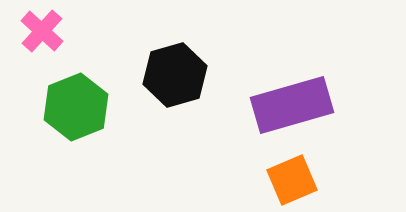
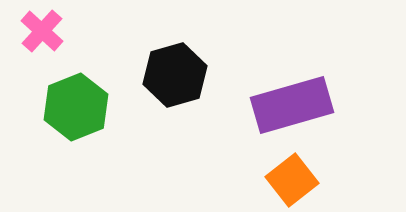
orange square: rotated 15 degrees counterclockwise
